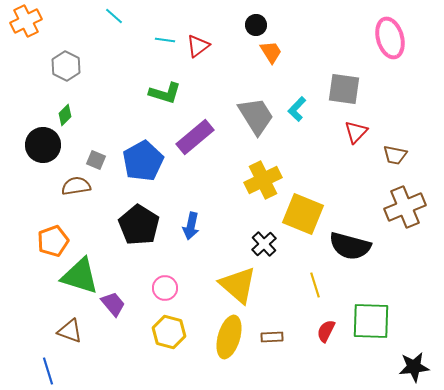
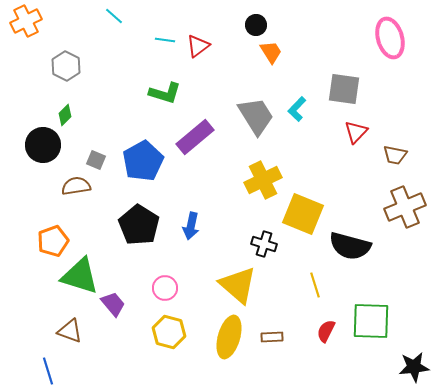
black cross at (264, 244): rotated 30 degrees counterclockwise
